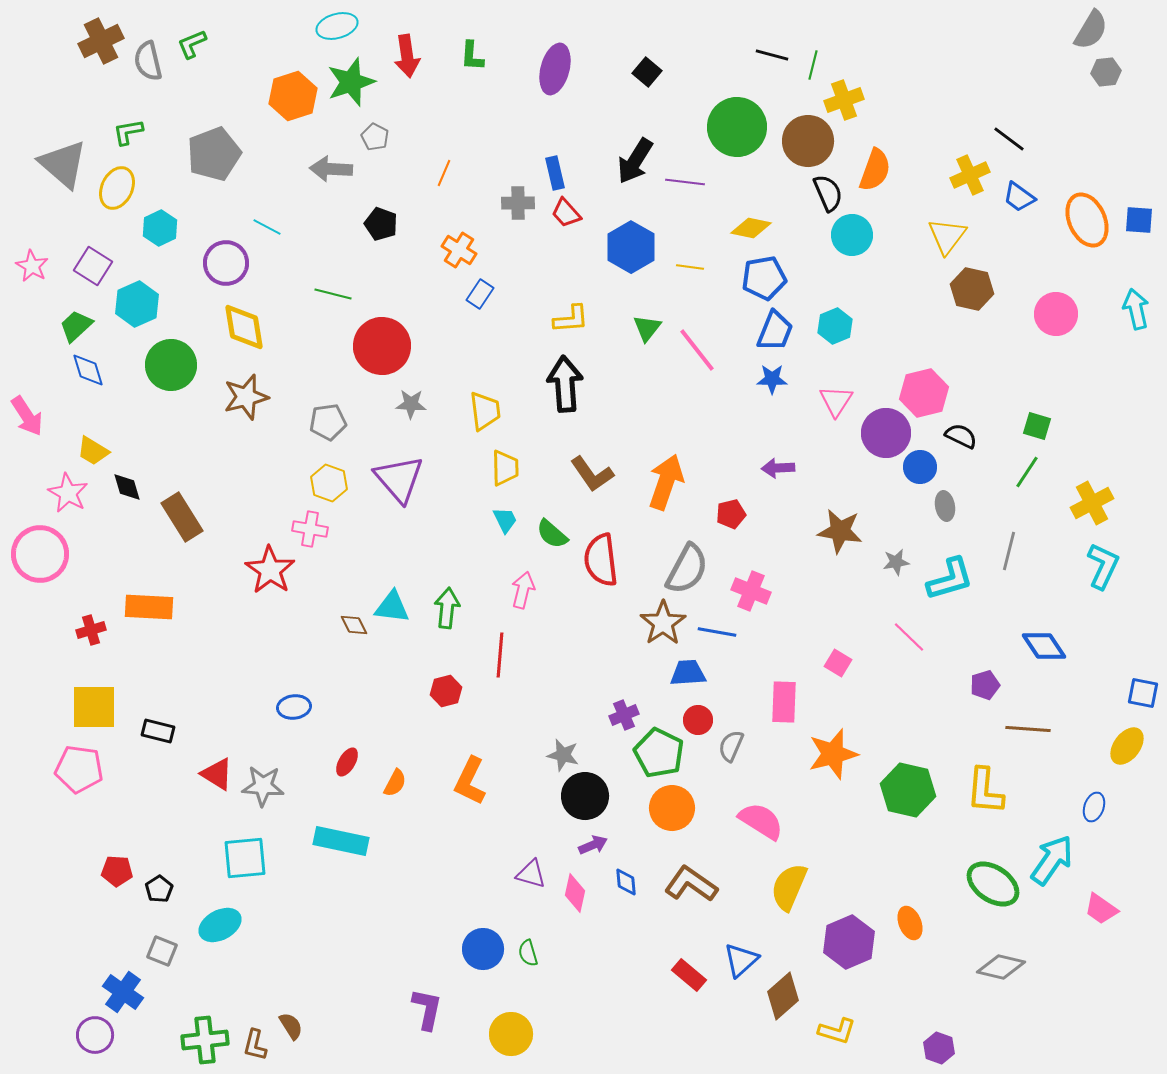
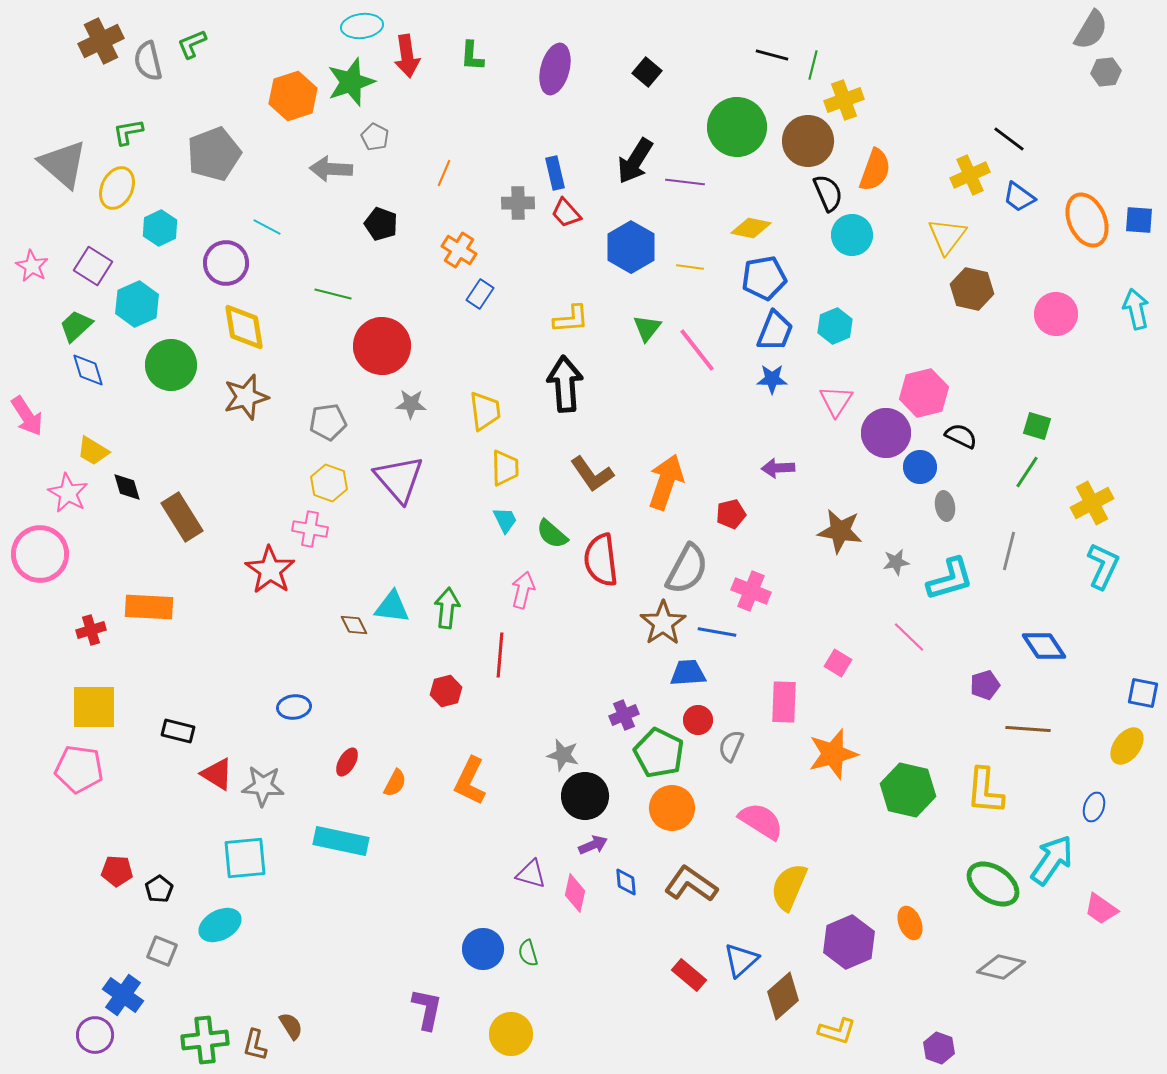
cyan ellipse at (337, 26): moved 25 px right; rotated 9 degrees clockwise
black rectangle at (158, 731): moved 20 px right
blue cross at (123, 992): moved 3 px down
